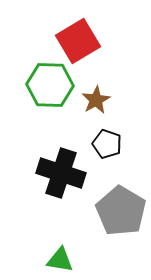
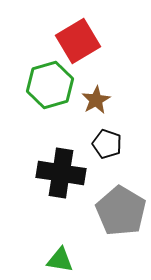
green hexagon: rotated 18 degrees counterclockwise
black cross: rotated 9 degrees counterclockwise
